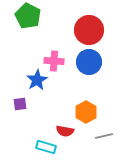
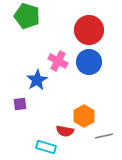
green pentagon: moved 1 px left; rotated 10 degrees counterclockwise
pink cross: moved 4 px right; rotated 24 degrees clockwise
orange hexagon: moved 2 px left, 4 px down
